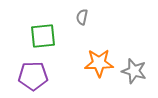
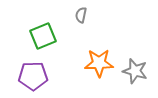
gray semicircle: moved 1 px left, 2 px up
green square: rotated 16 degrees counterclockwise
gray star: moved 1 px right
